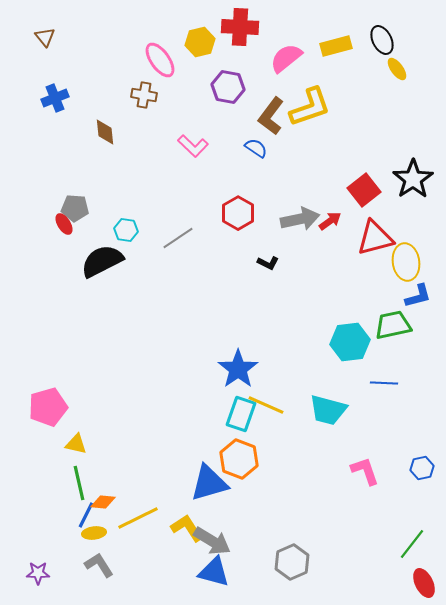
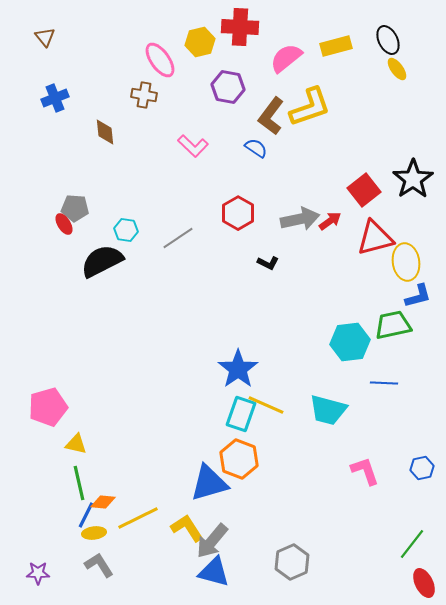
black ellipse at (382, 40): moved 6 px right
gray arrow at (212, 541): rotated 99 degrees clockwise
